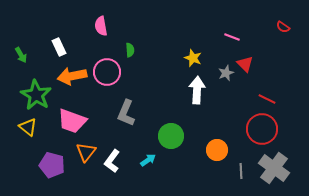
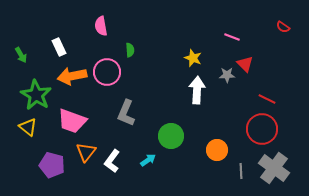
gray star: moved 1 px right, 2 px down; rotated 21 degrees clockwise
